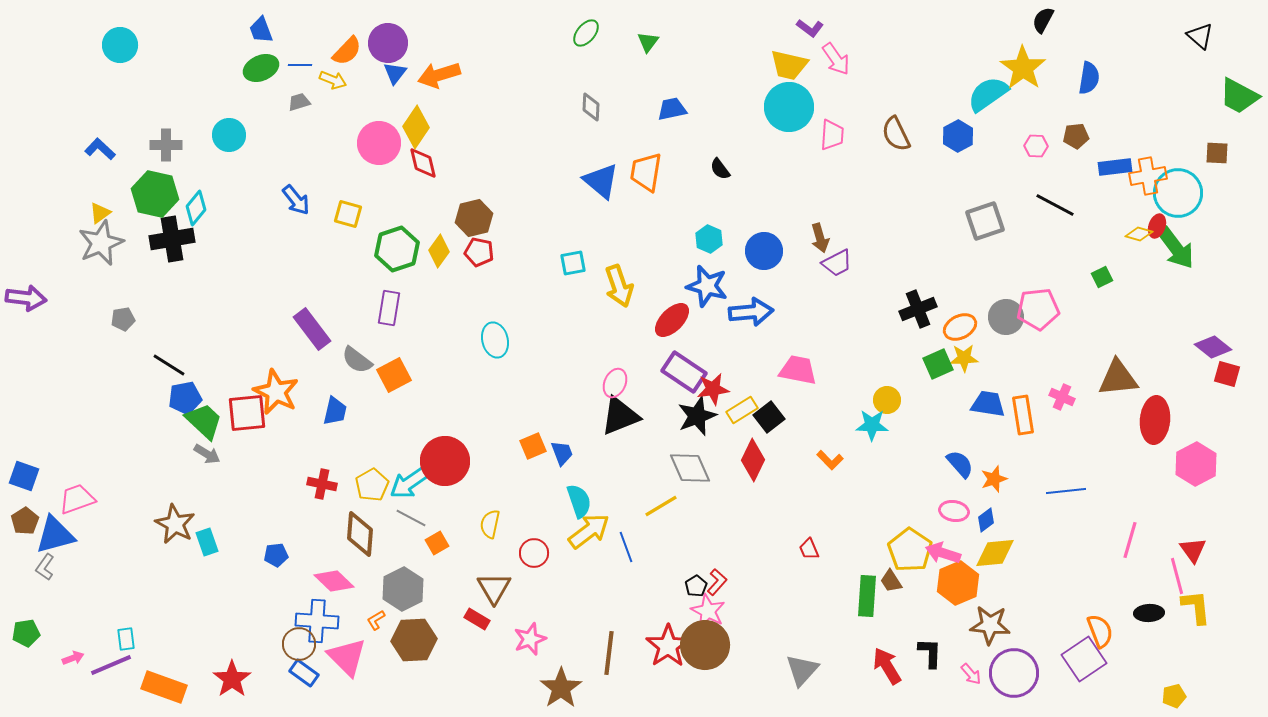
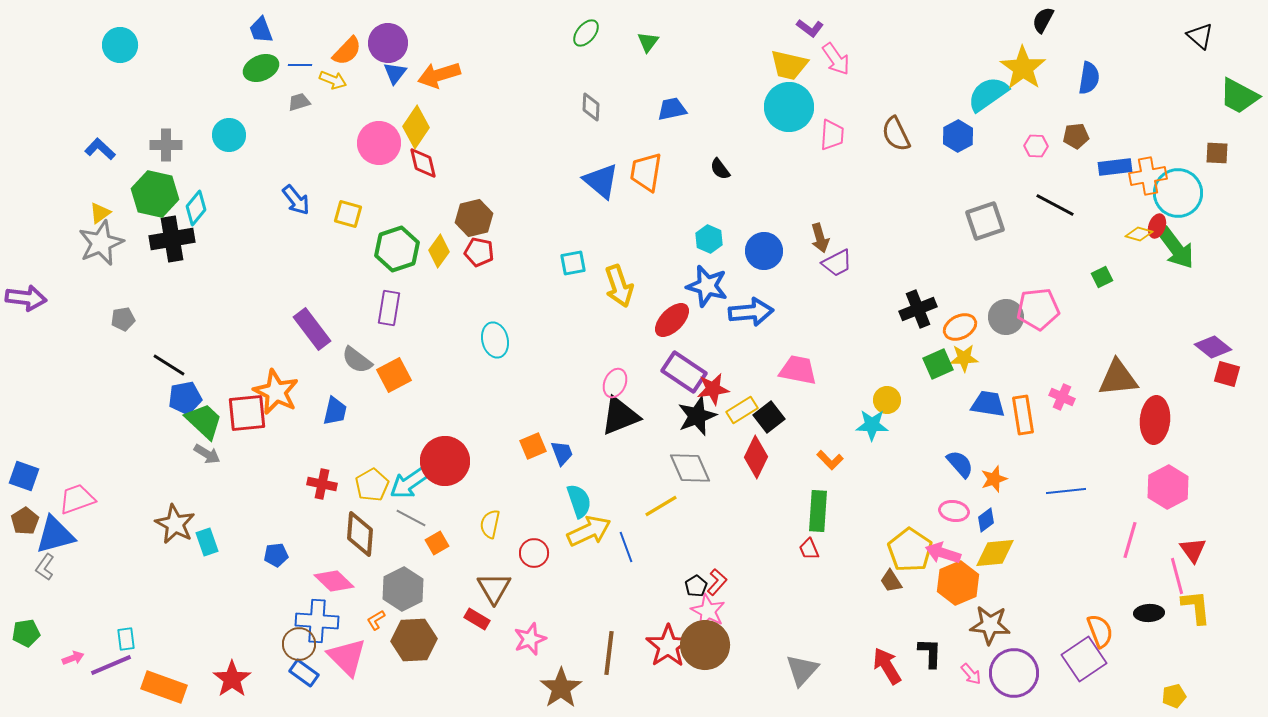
red diamond at (753, 460): moved 3 px right, 3 px up
pink hexagon at (1196, 464): moved 28 px left, 23 px down
yellow arrow at (589, 531): rotated 12 degrees clockwise
green rectangle at (867, 596): moved 49 px left, 85 px up
